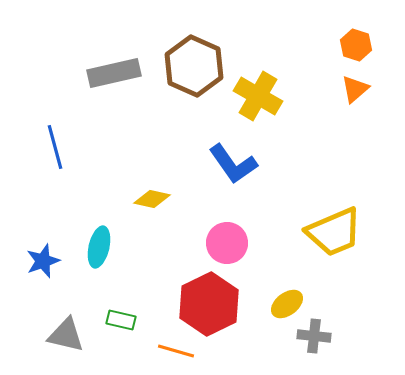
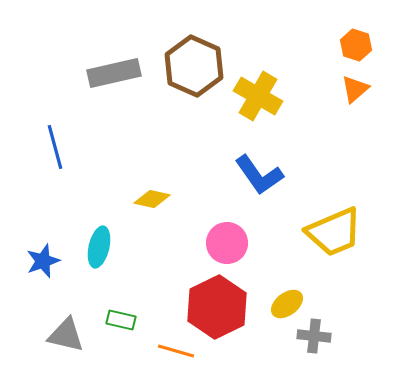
blue L-shape: moved 26 px right, 11 px down
red hexagon: moved 8 px right, 3 px down
